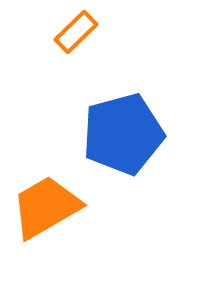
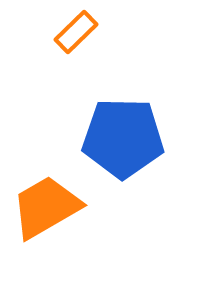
blue pentagon: moved 4 px down; rotated 16 degrees clockwise
